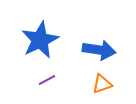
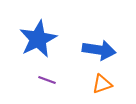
blue star: moved 2 px left, 1 px up
purple line: rotated 48 degrees clockwise
